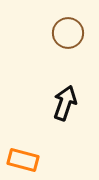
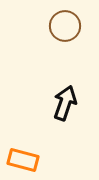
brown circle: moved 3 px left, 7 px up
